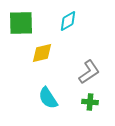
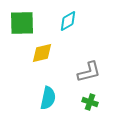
green square: moved 1 px right
gray L-shape: rotated 20 degrees clockwise
cyan semicircle: rotated 135 degrees counterclockwise
green cross: rotated 14 degrees clockwise
